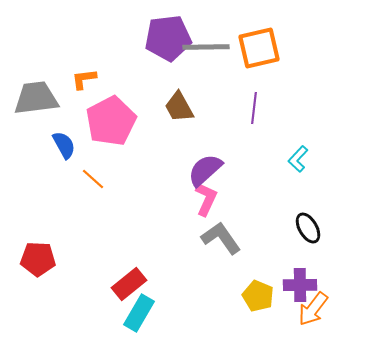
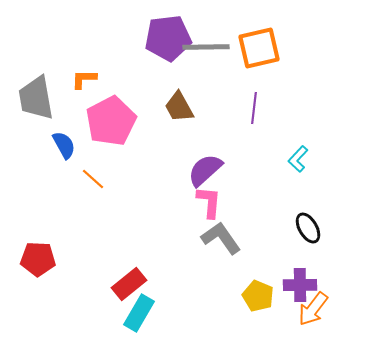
orange L-shape: rotated 8 degrees clockwise
gray trapezoid: rotated 93 degrees counterclockwise
pink L-shape: moved 3 px right, 3 px down; rotated 20 degrees counterclockwise
